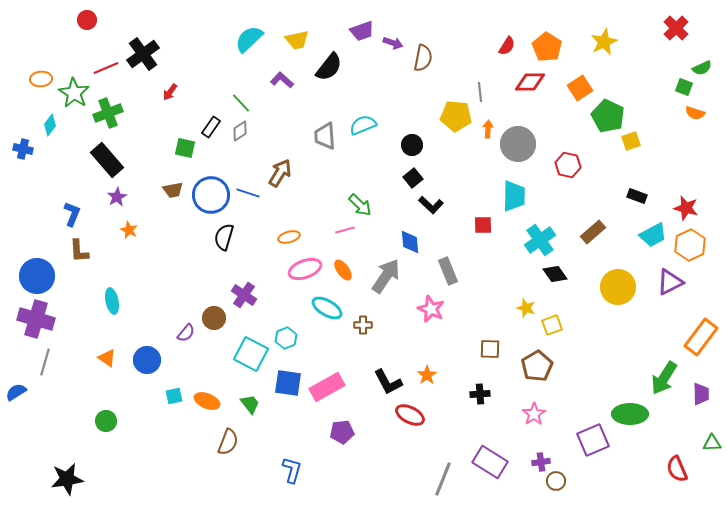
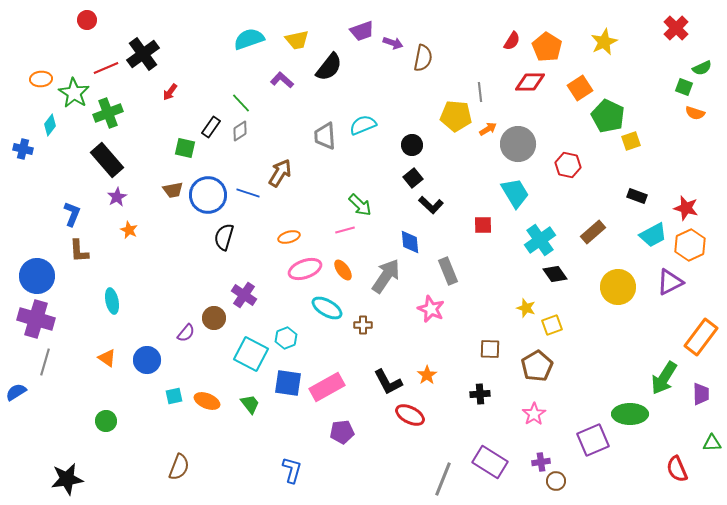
cyan semicircle at (249, 39): rotated 24 degrees clockwise
red semicircle at (507, 46): moved 5 px right, 5 px up
orange arrow at (488, 129): rotated 54 degrees clockwise
blue circle at (211, 195): moved 3 px left
cyan trapezoid at (514, 196): moved 1 px right, 3 px up; rotated 32 degrees counterclockwise
brown semicircle at (228, 442): moved 49 px left, 25 px down
